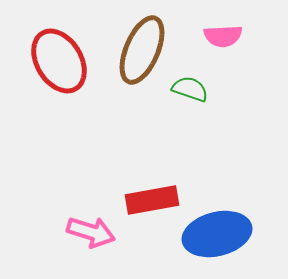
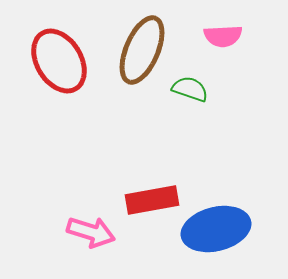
blue ellipse: moved 1 px left, 5 px up
